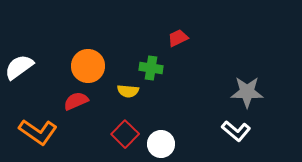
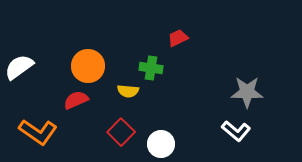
red semicircle: moved 1 px up
red square: moved 4 px left, 2 px up
